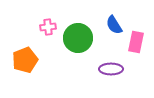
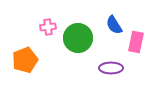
purple ellipse: moved 1 px up
